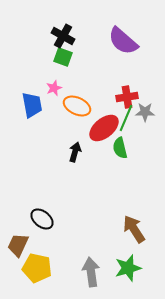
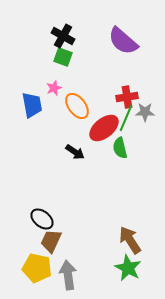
orange ellipse: rotated 28 degrees clockwise
black arrow: rotated 108 degrees clockwise
brown arrow: moved 4 px left, 11 px down
brown trapezoid: moved 33 px right, 4 px up
green star: rotated 28 degrees counterclockwise
gray arrow: moved 23 px left, 3 px down
